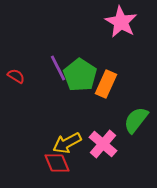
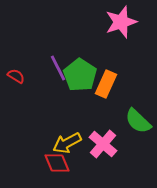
pink star: rotated 24 degrees clockwise
green semicircle: moved 2 px right, 1 px down; rotated 84 degrees counterclockwise
